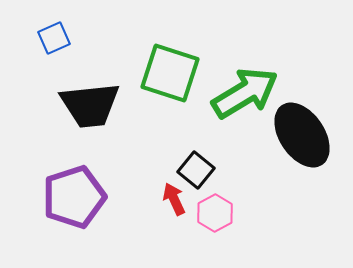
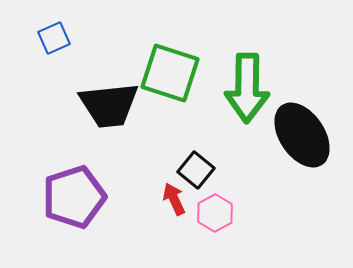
green arrow: moved 2 px right, 5 px up; rotated 122 degrees clockwise
black trapezoid: moved 19 px right
